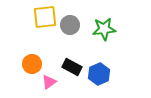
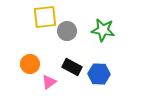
gray circle: moved 3 px left, 6 px down
green star: moved 1 px left, 1 px down; rotated 15 degrees clockwise
orange circle: moved 2 px left
blue hexagon: rotated 25 degrees clockwise
